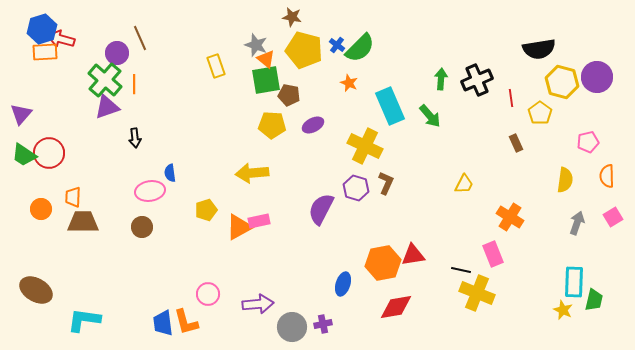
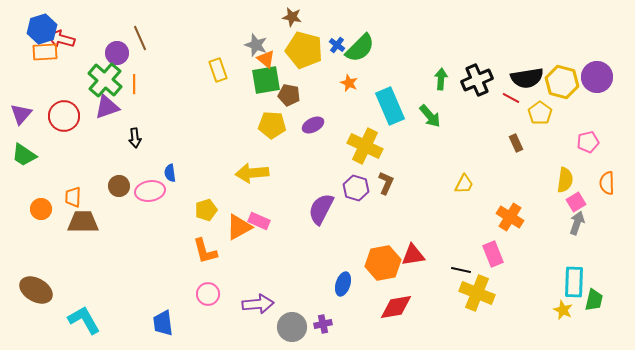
black semicircle at (539, 49): moved 12 px left, 29 px down
yellow rectangle at (216, 66): moved 2 px right, 4 px down
red line at (511, 98): rotated 54 degrees counterclockwise
red circle at (49, 153): moved 15 px right, 37 px up
orange semicircle at (607, 176): moved 7 px down
pink square at (613, 217): moved 37 px left, 15 px up
pink rectangle at (259, 221): rotated 35 degrees clockwise
brown circle at (142, 227): moved 23 px left, 41 px up
cyan L-shape at (84, 320): rotated 52 degrees clockwise
orange L-shape at (186, 322): moved 19 px right, 71 px up
